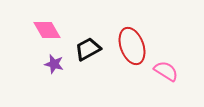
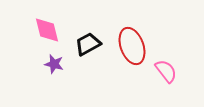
pink diamond: rotated 16 degrees clockwise
black trapezoid: moved 5 px up
pink semicircle: rotated 20 degrees clockwise
